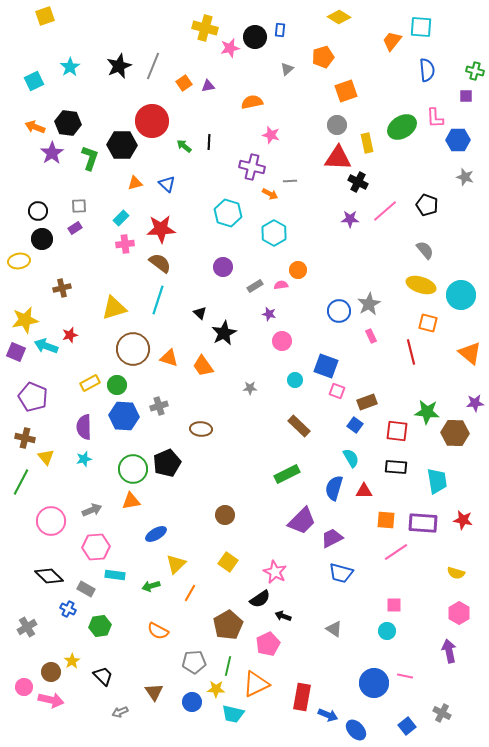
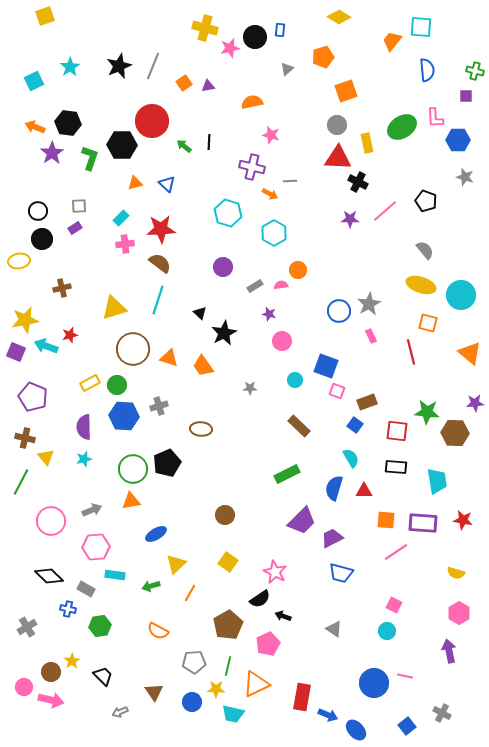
black pentagon at (427, 205): moved 1 px left, 4 px up
pink square at (394, 605): rotated 28 degrees clockwise
blue cross at (68, 609): rotated 14 degrees counterclockwise
